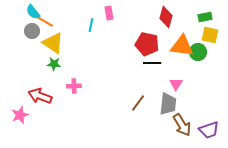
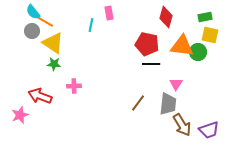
black line: moved 1 px left, 1 px down
